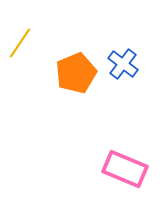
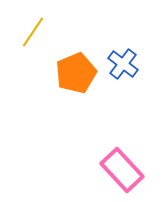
yellow line: moved 13 px right, 11 px up
pink rectangle: moved 3 px left, 1 px down; rotated 24 degrees clockwise
